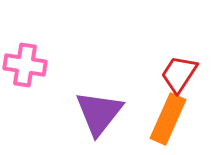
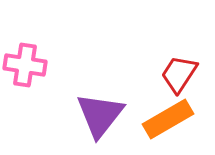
purple triangle: moved 1 px right, 2 px down
orange rectangle: rotated 36 degrees clockwise
